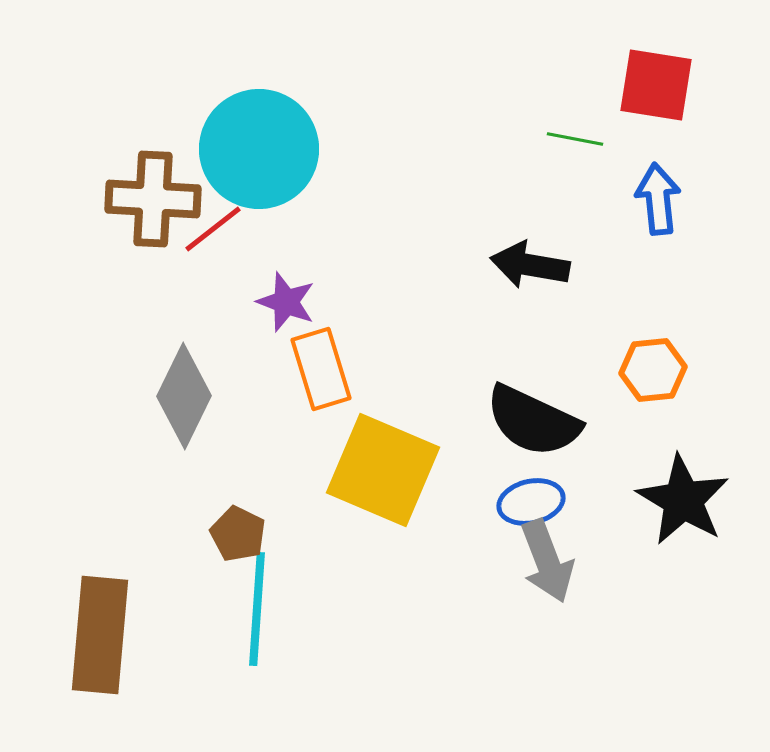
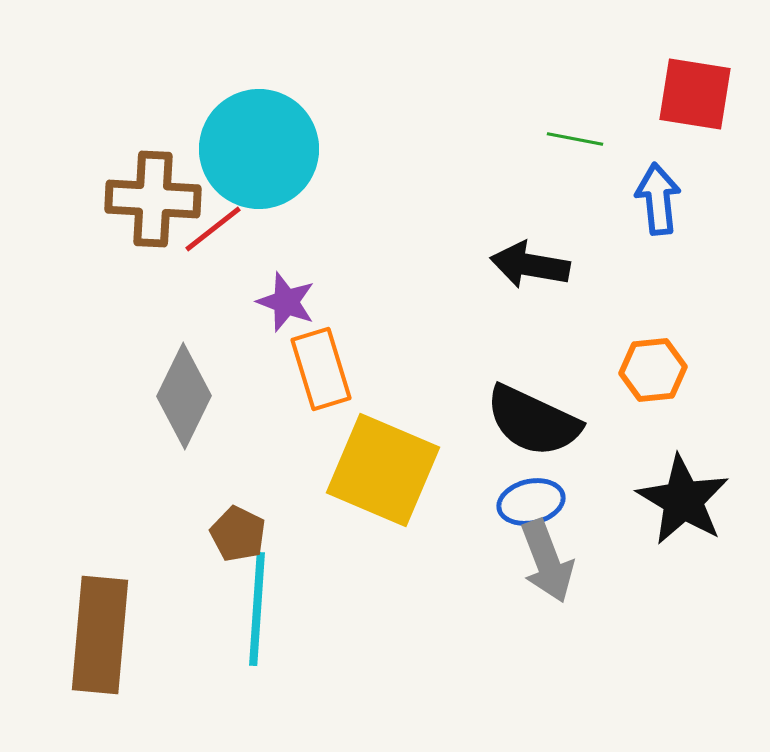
red square: moved 39 px right, 9 px down
